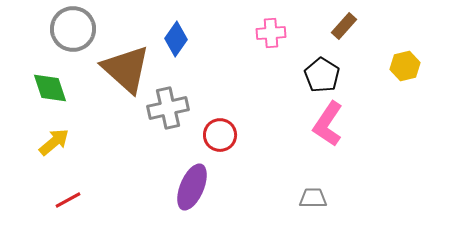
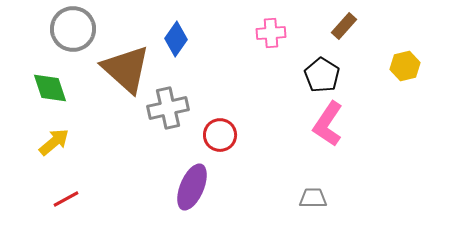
red line: moved 2 px left, 1 px up
